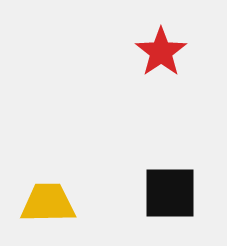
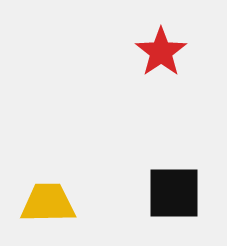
black square: moved 4 px right
